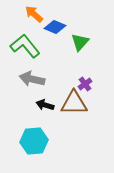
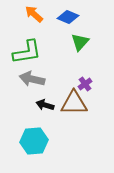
blue diamond: moved 13 px right, 10 px up
green L-shape: moved 2 px right, 6 px down; rotated 120 degrees clockwise
